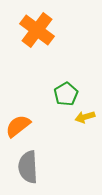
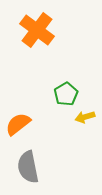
orange semicircle: moved 2 px up
gray semicircle: rotated 8 degrees counterclockwise
